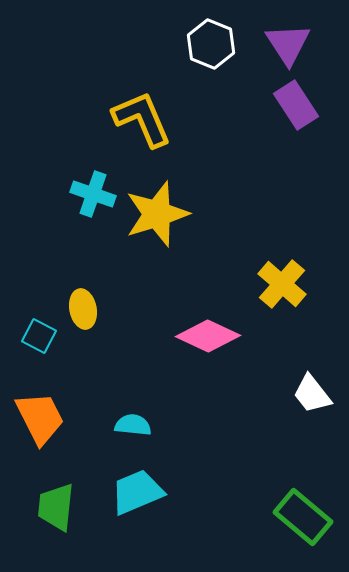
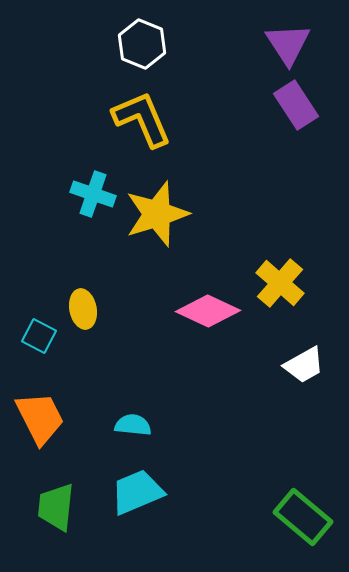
white hexagon: moved 69 px left
yellow cross: moved 2 px left, 1 px up
pink diamond: moved 25 px up
white trapezoid: moved 8 px left, 29 px up; rotated 81 degrees counterclockwise
